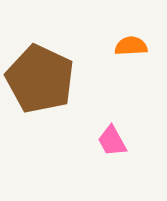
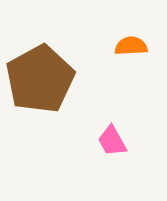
brown pentagon: rotated 18 degrees clockwise
